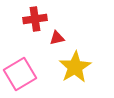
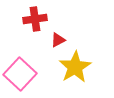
red triangle: moved 1 px right, 2 px down; rotated 14 degrees counterclockwise
pink square: rotated 16 degrees counterclockwise
